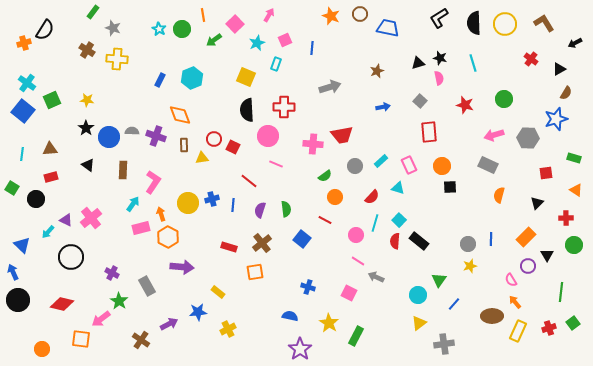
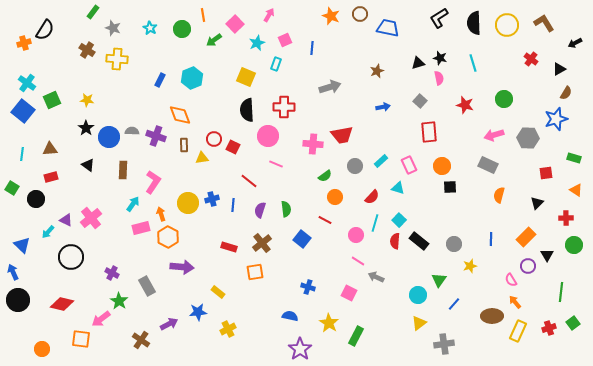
yellow circle at (505, 24): moved 2 px right, 1 px down
cyan star at (159, 29): moved 9 px left, 1 px up
gray circle at (468, 244): moved 14 px left
